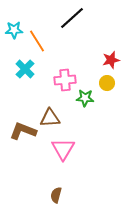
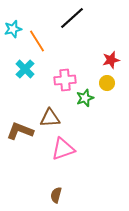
cyan star: moved 1 px left, 1 px up; rotated 12 degrees counterclockwise
green star: rotated 24 degrees counterclockwise
brown L-shape: moved 3 px left
pink triangle: rotated 40 degrees clockwise
